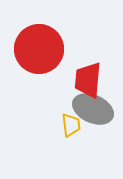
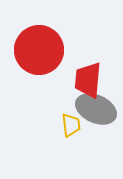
red circle: moved 1 px down
gray ellipse: moved 3 px right
